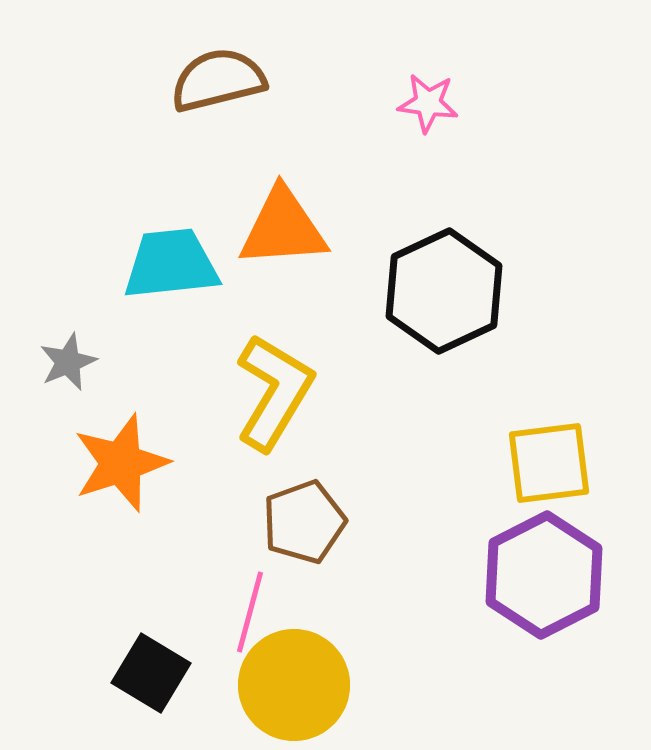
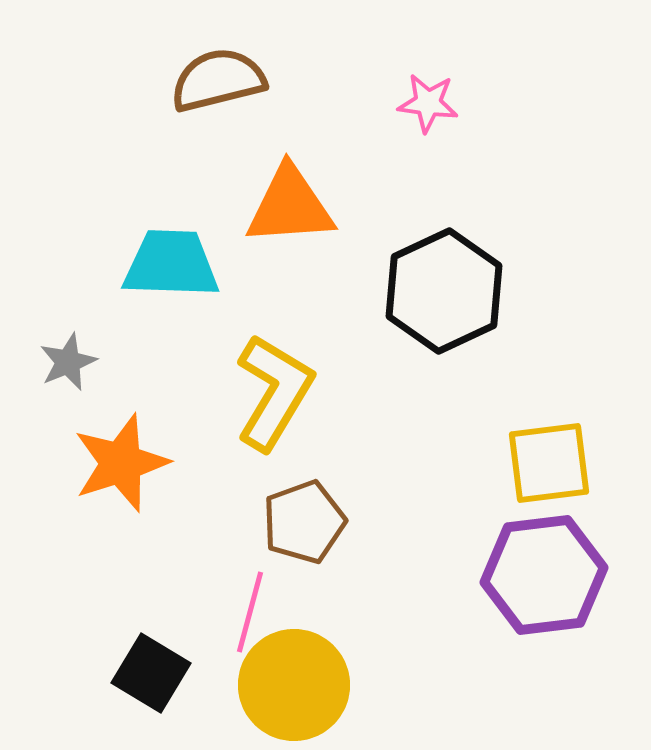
orange triangle: moved 7 px right, 22 px up
cyan trapezoid: rotated 8 degrees clockwise
purple hexagon: rotated 20 degrees clockwise
